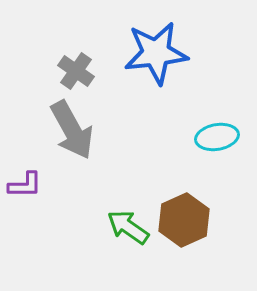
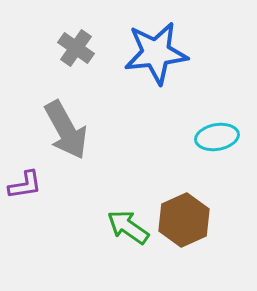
gray cross: moved 23 px up
gray arrow: moved 6 px left
purple L-shape: rotated 9 degrees counterclockwise
